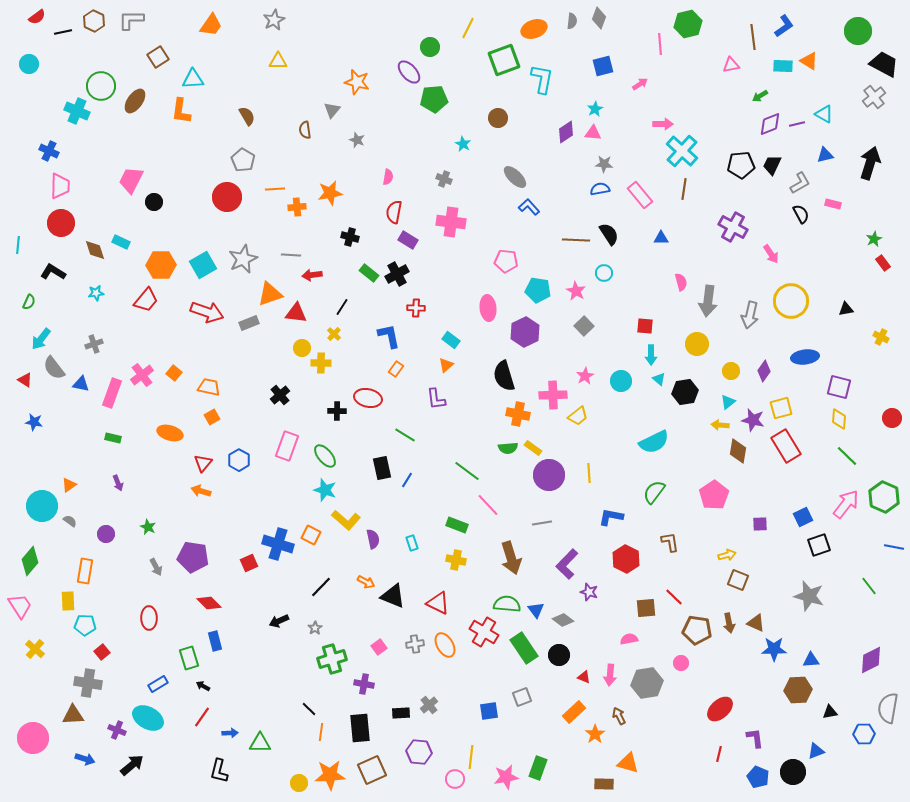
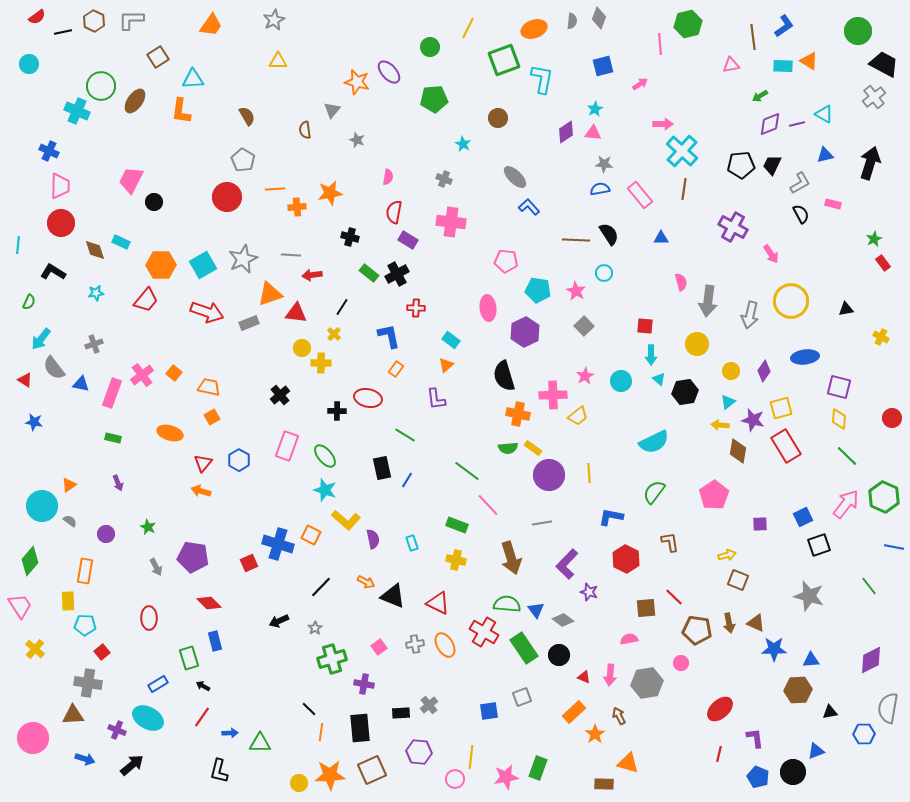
purple ellipse at (409, 72): moved 20 px left
